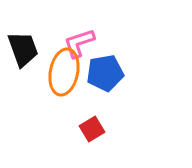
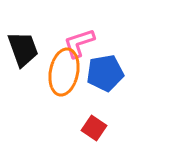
red square: moved 2 px right, 1 px up; rotated 25 degrees counterclockwise
